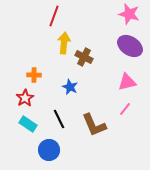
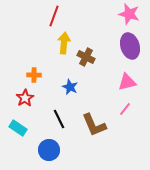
purple ellipse: rotated 40 degrees clockwise
brown cross: moved 2 px right
cyan rectangle: moved 10 px left, 4 px down
